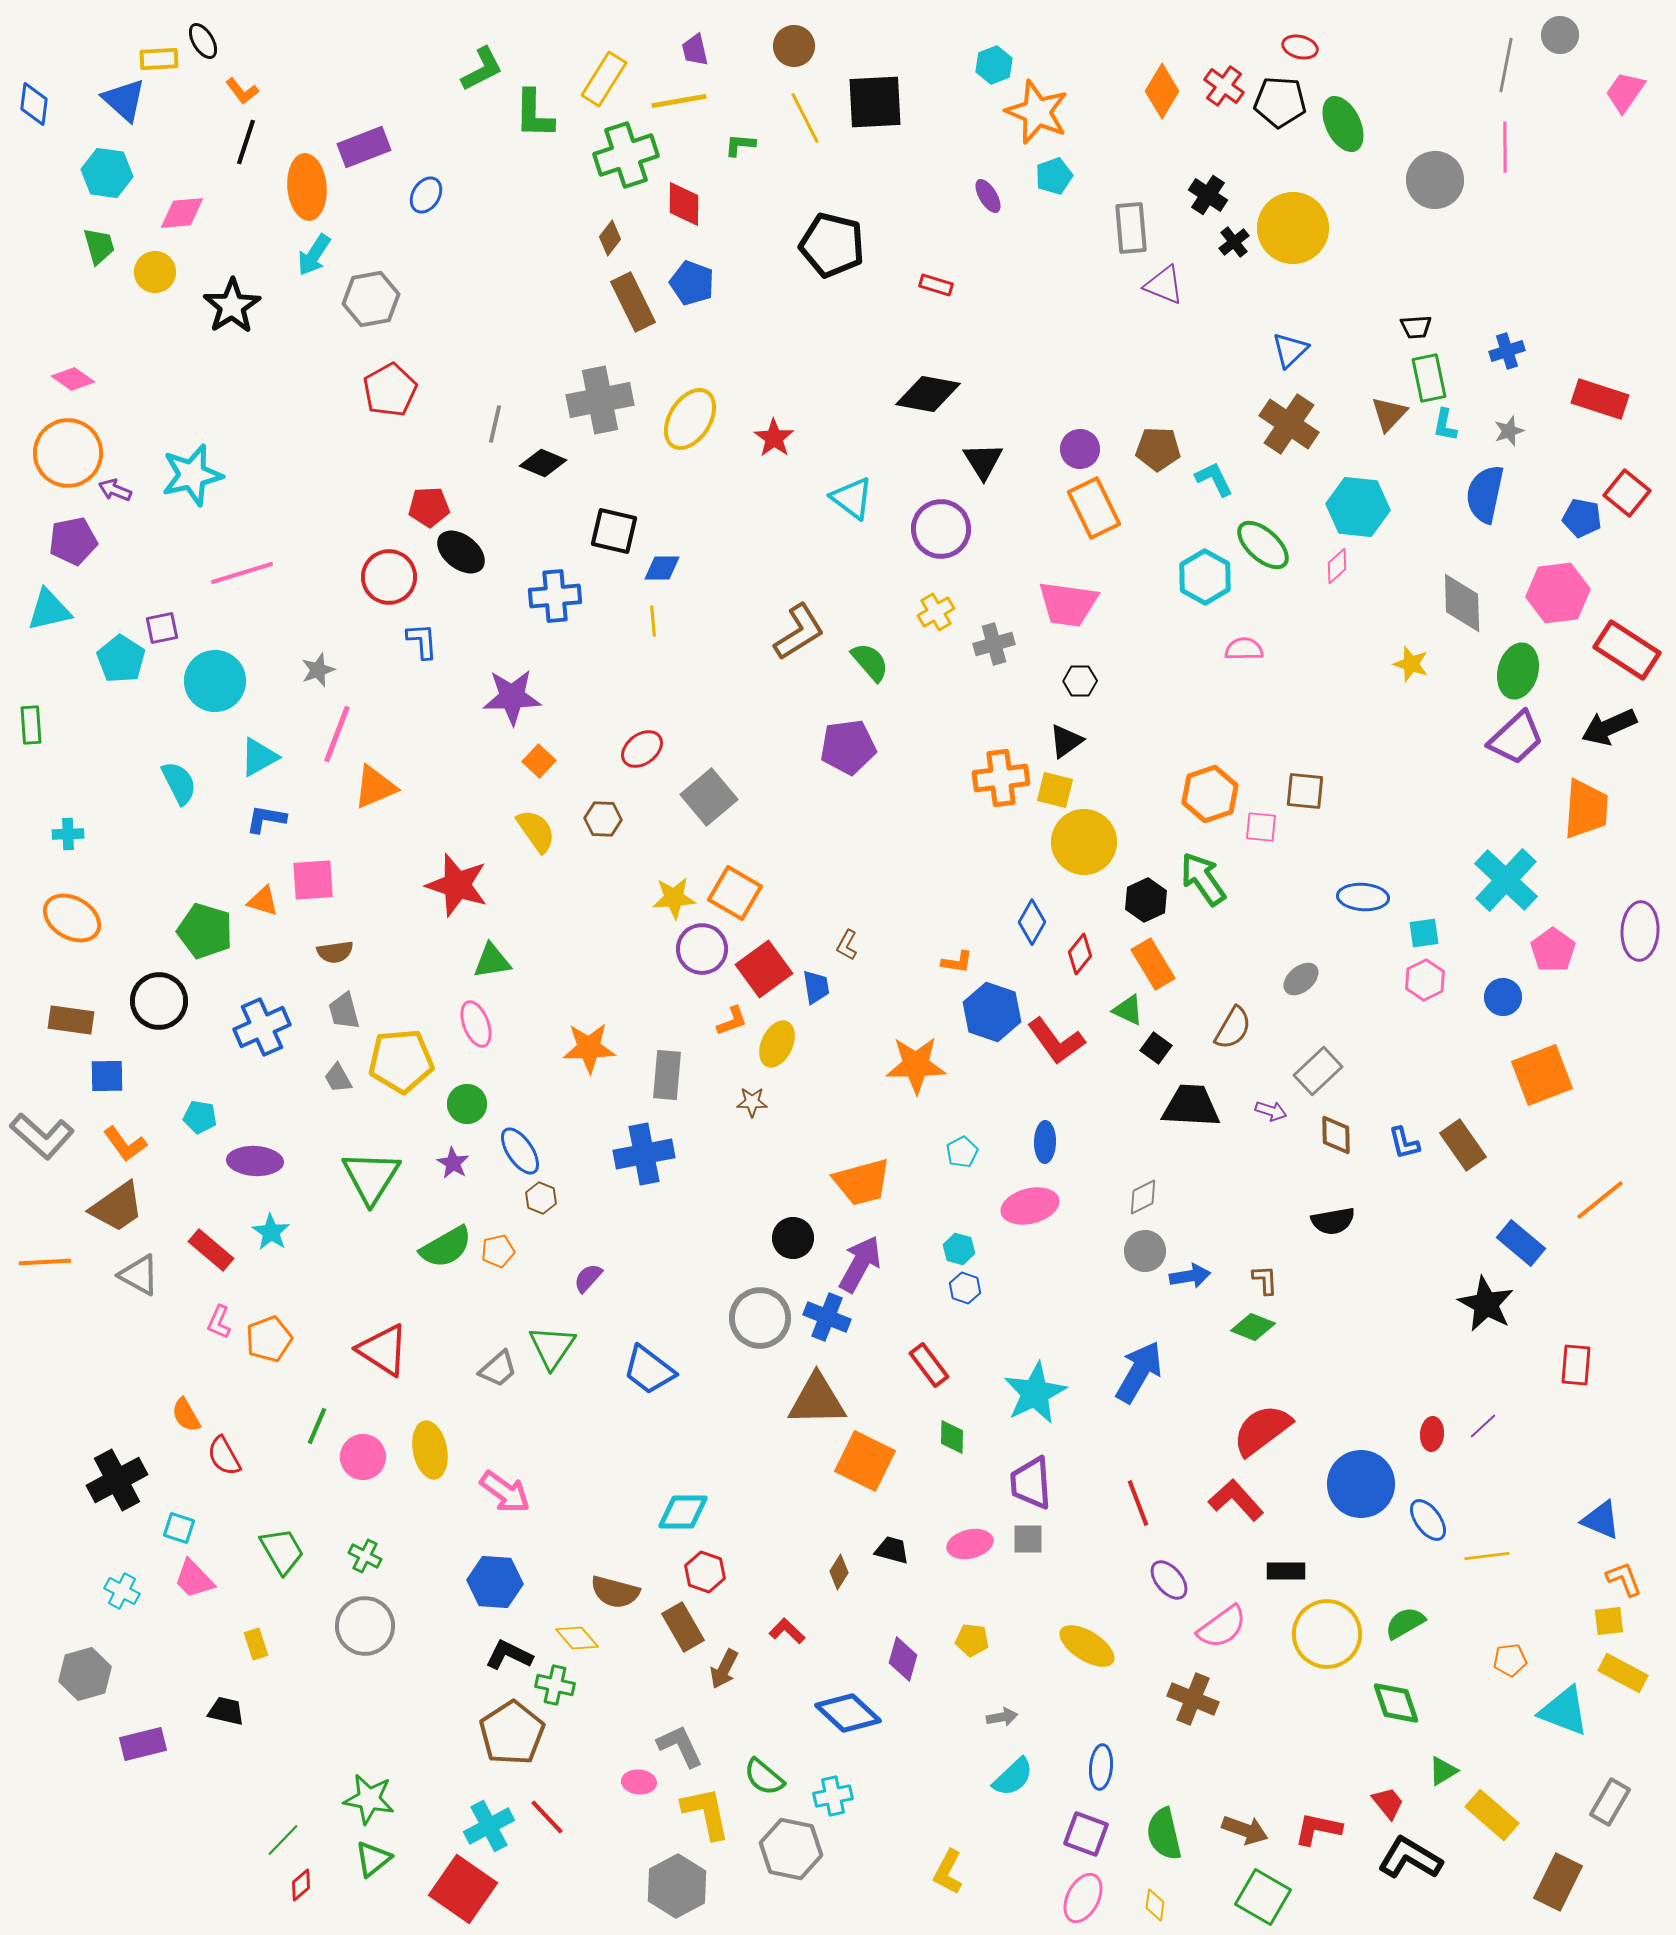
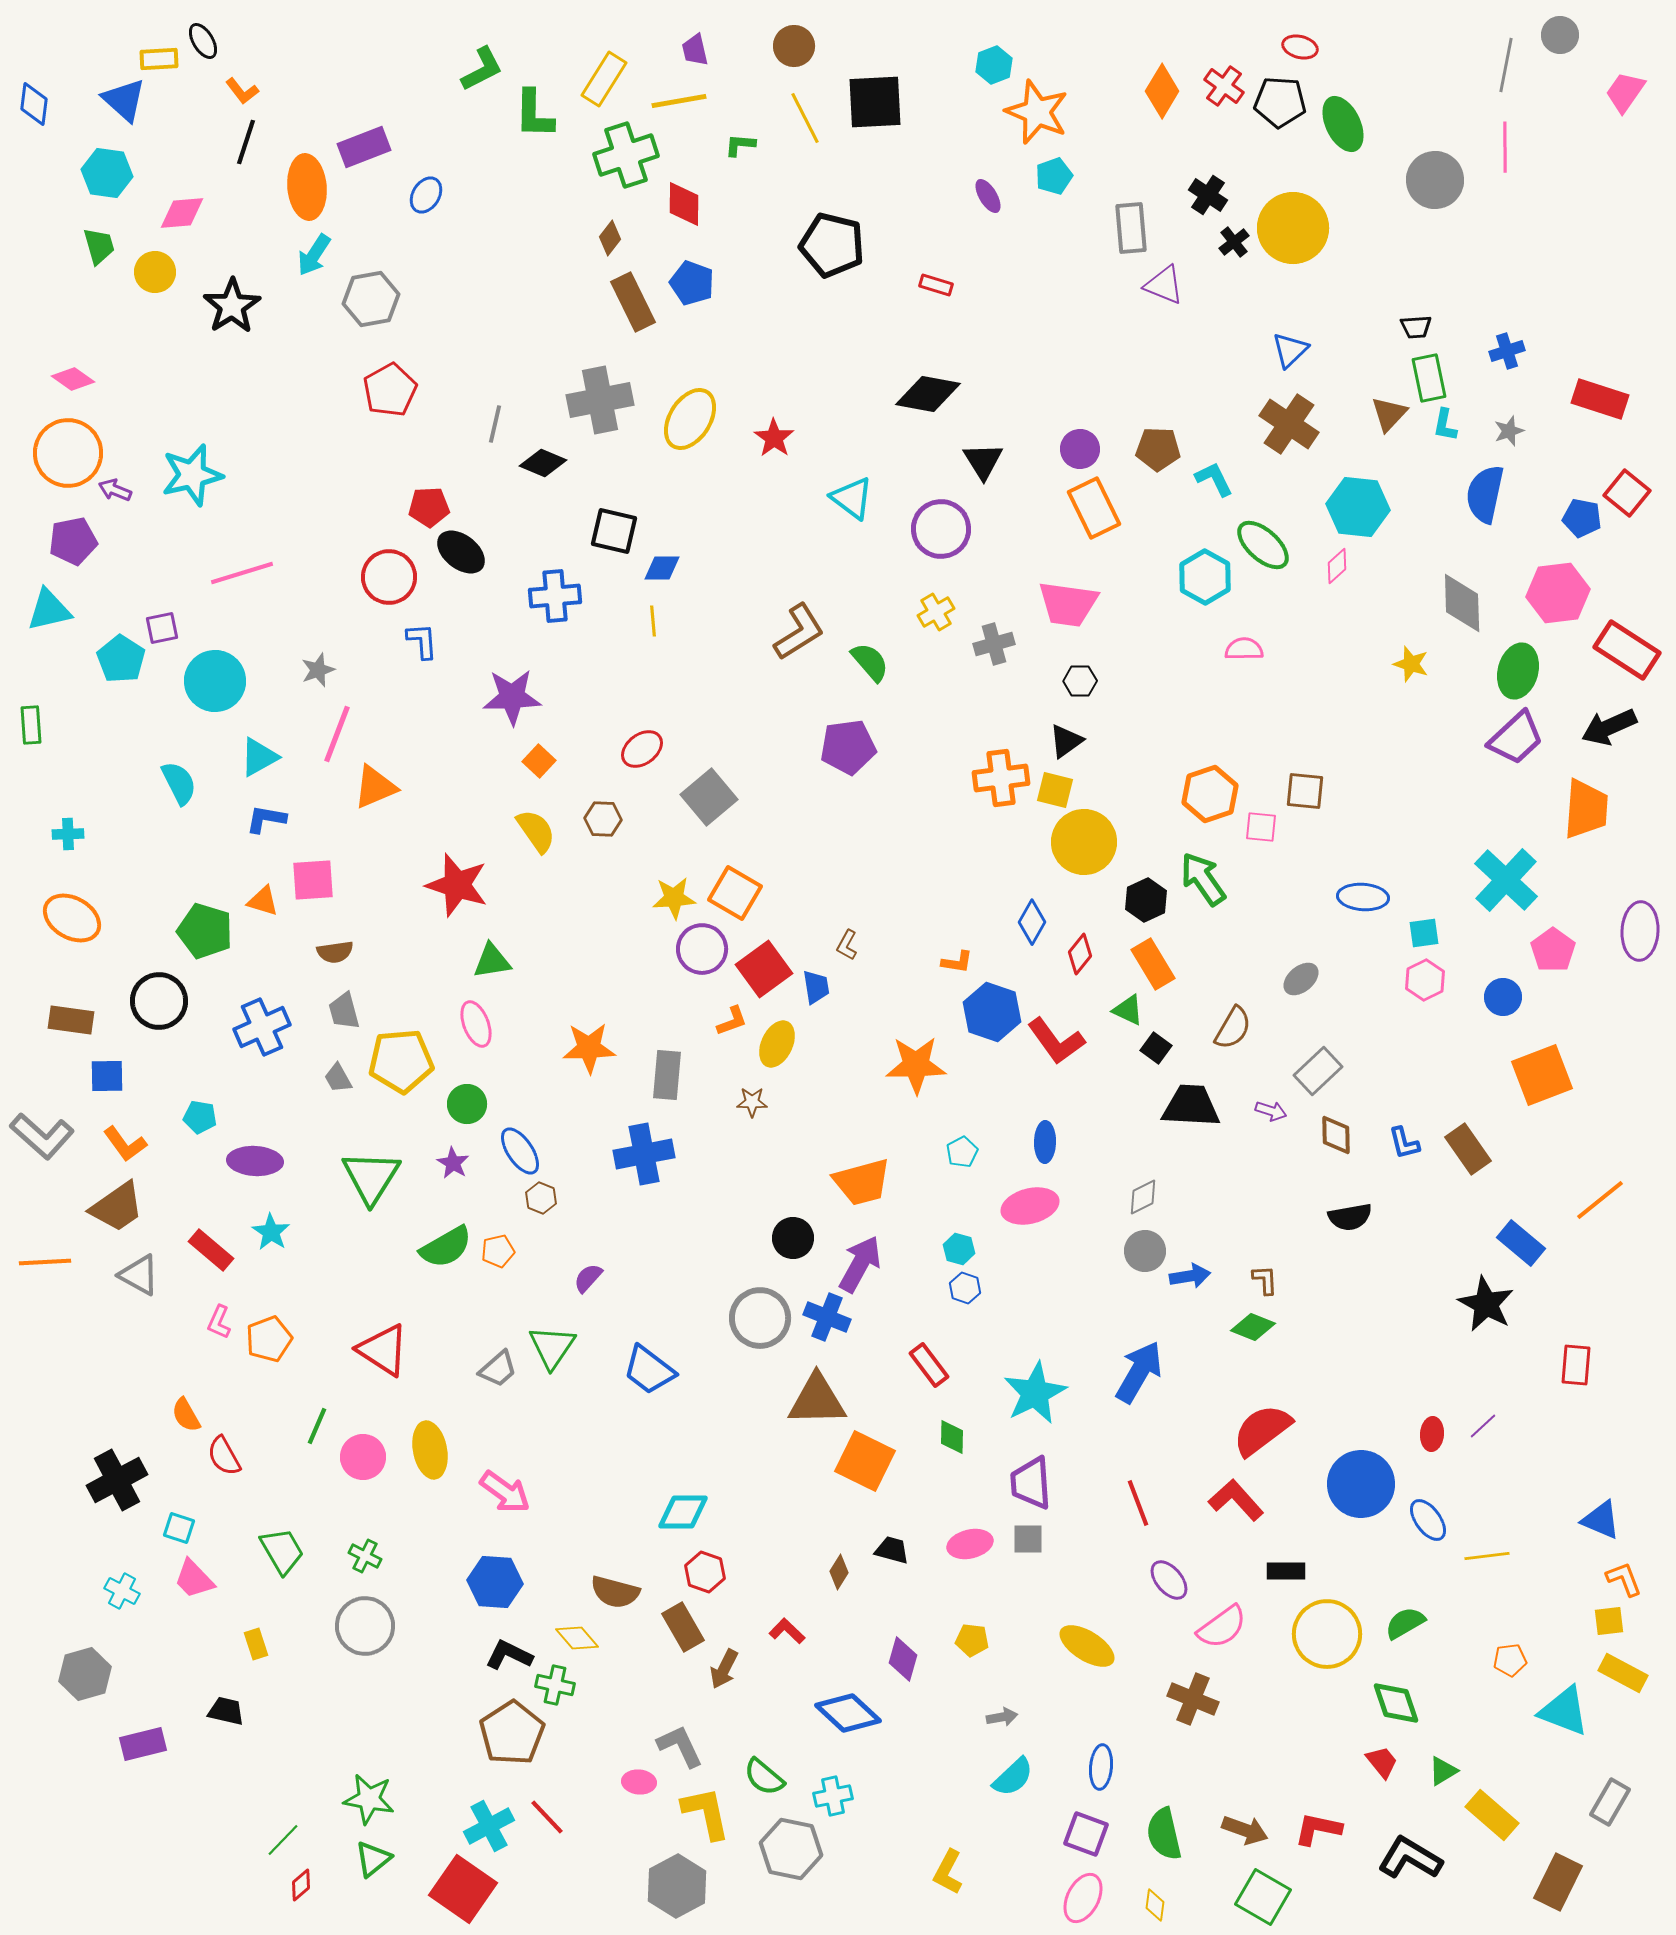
brown rectangle at (1463, 1145): moved 5 px right, 4 px down
black semicircle at (1333, 1221): moved 17 px right, 4 px up
red trapezoid at (1388, 1803): moved 6 px left, 41 px up
